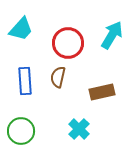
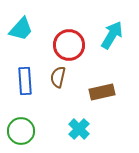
red circle: moved 1 px right, 2 px down
